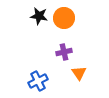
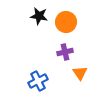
orange circle: moved 2 px right, 4 px down
purple cross: moved 1 px right
orange triangle: moved 1 px right
